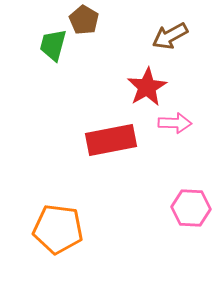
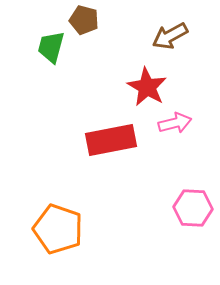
brown pentagon: rotated 16 degrees counterclockwise
green trapezoid: moved 2 px left, 2 px down
red star: rotated 12 degrees counterclockwise
pink arrow: rotated 16 degrees counterclockwise
pink hexagon: moved 2 px right
orange pentagon: rotated 12 degrees clockwise
